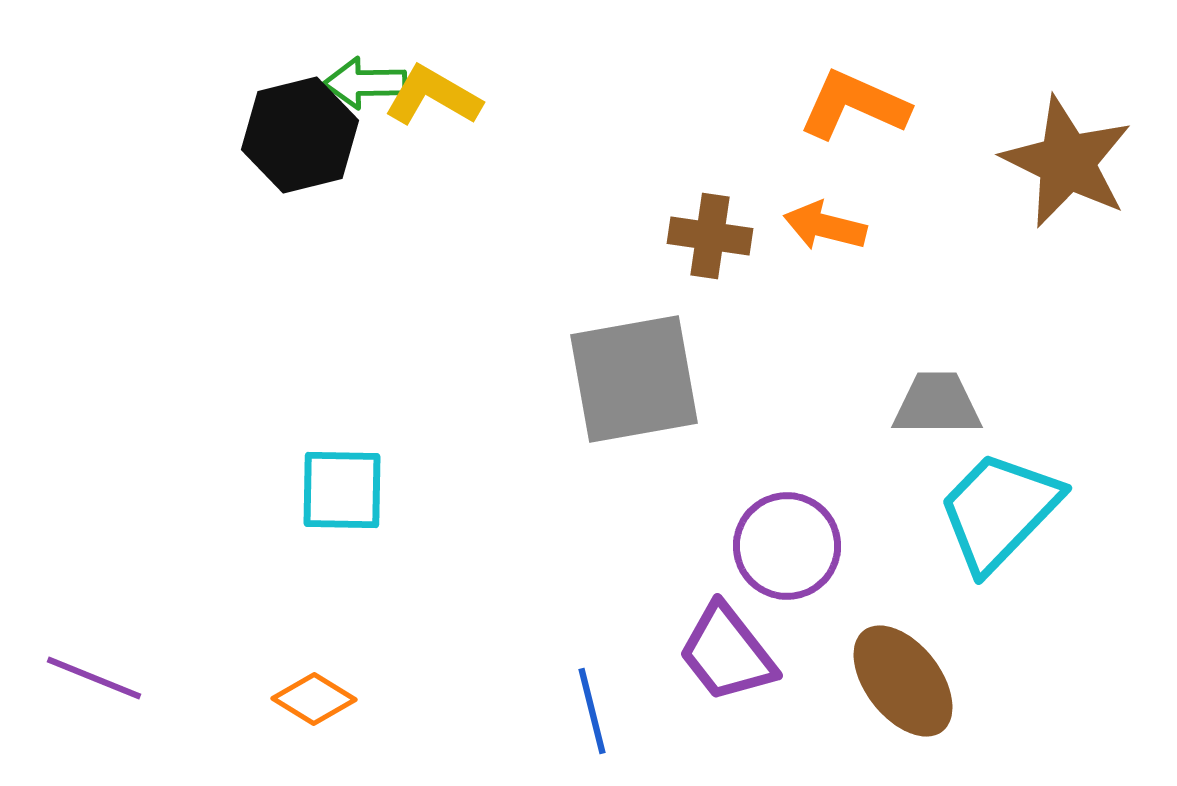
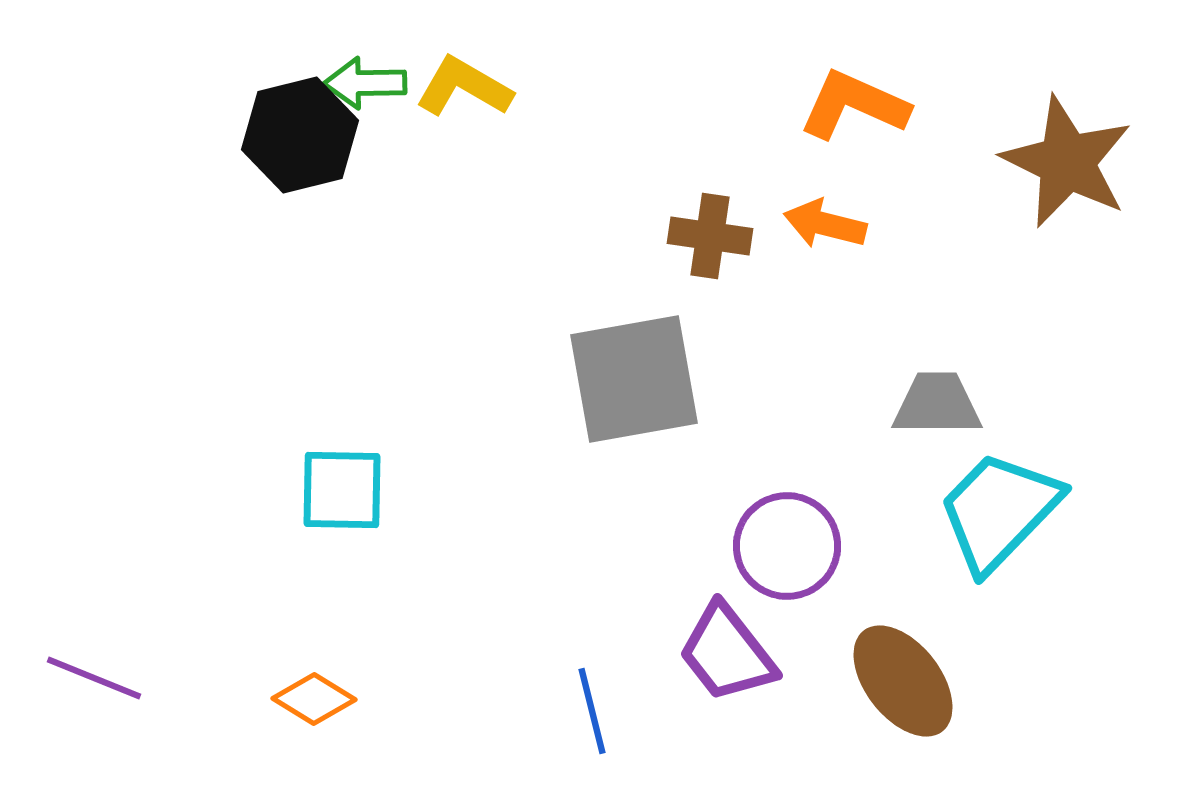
yellow L-shape: moved 31 px right, 9 px up
orange arrow: moved 2 px up
